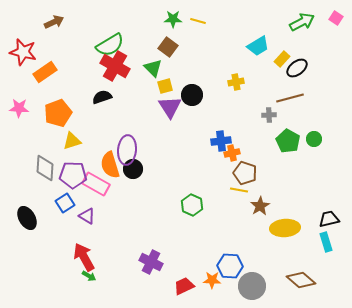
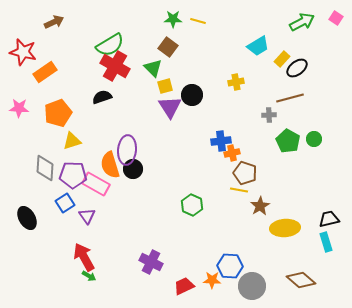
purple triangle at (87, 216): rotated 24 degrees clockwise
